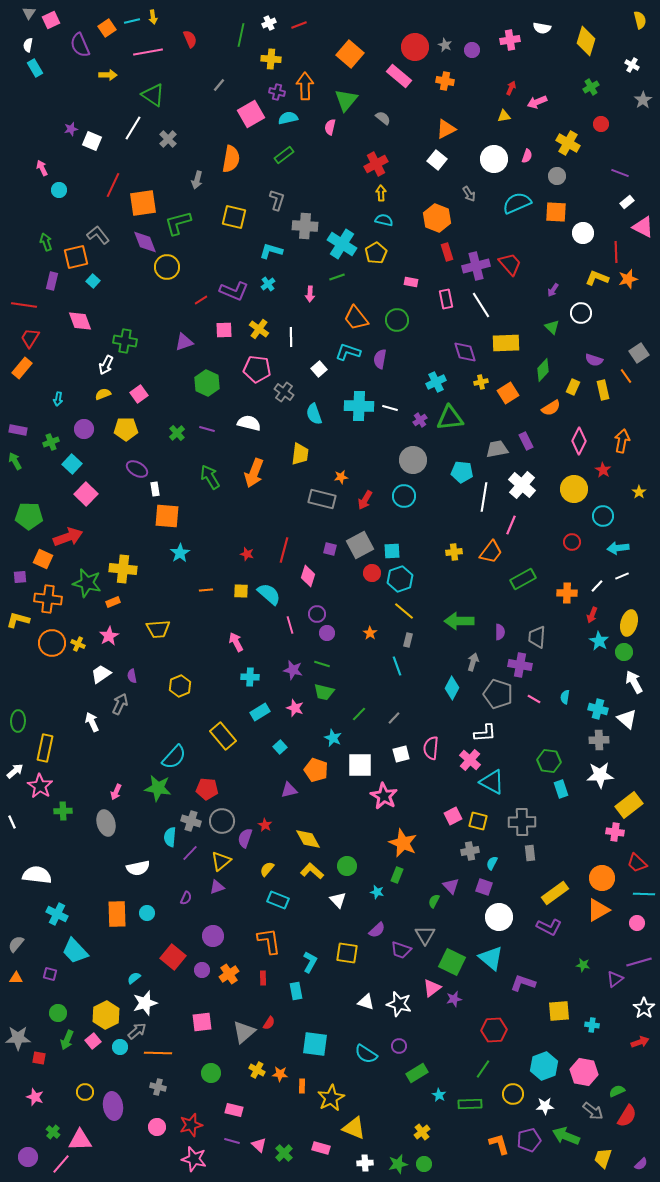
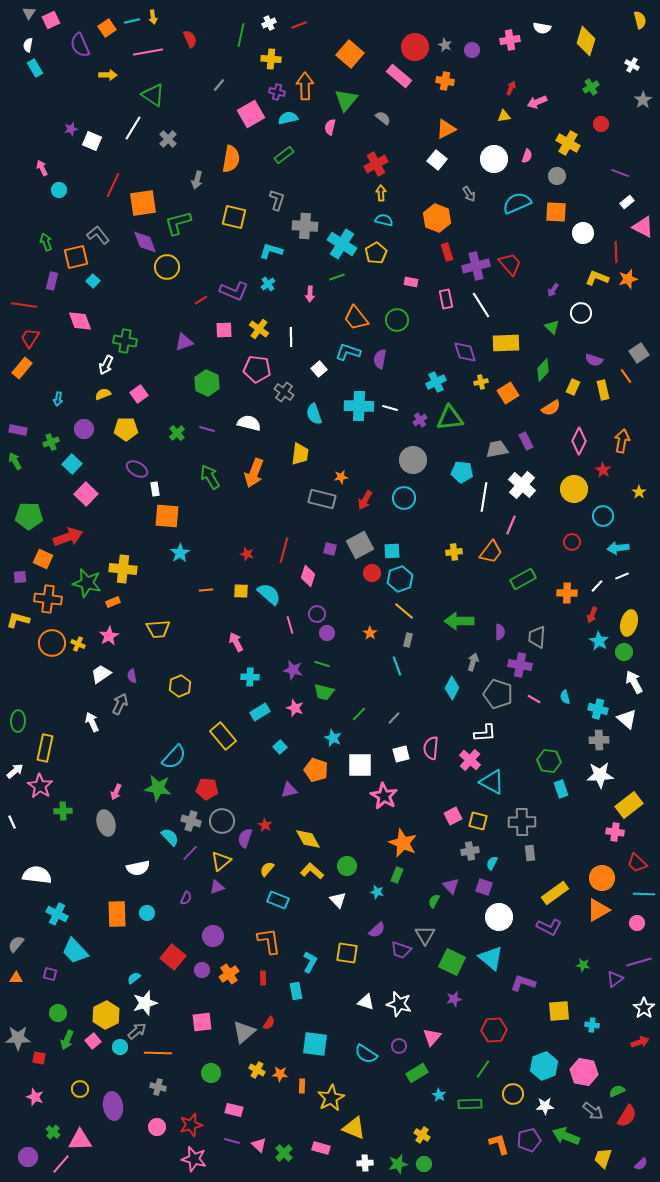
cyan circle at (404, 496): moved 2 px down
cyan semicircle at (565, 697): rotated 24 degrees counterclockwise
cyan semicircle at (170, 837): rotated 132 degrees clockwise
pink triangle at (432, 988): moved 49 px down; rotated 12 degrees counterclockwise
yellow circle at (85, 1092): moved 5 px left, 3 px up
yellow cross at (422, 1132): moved 3 px down; rotated 21 degrees counterclockwise
